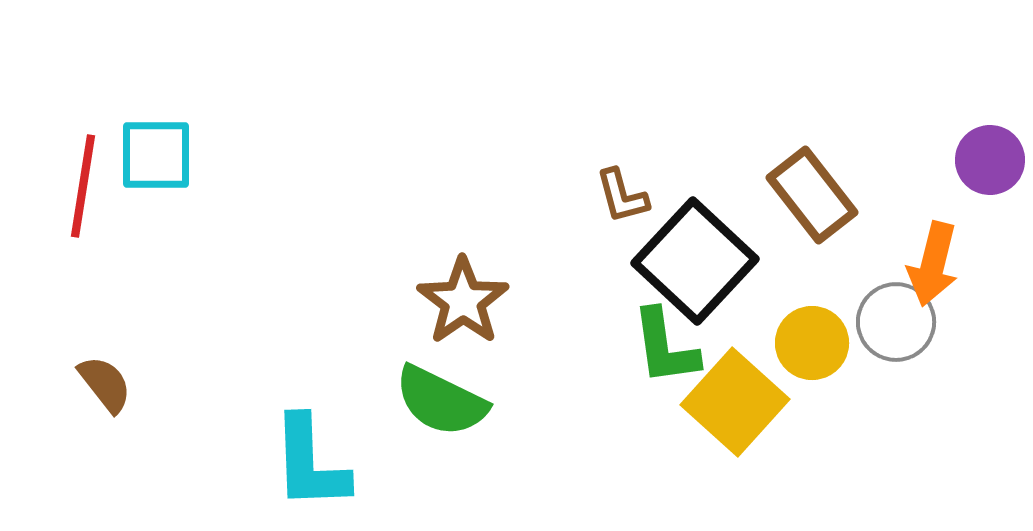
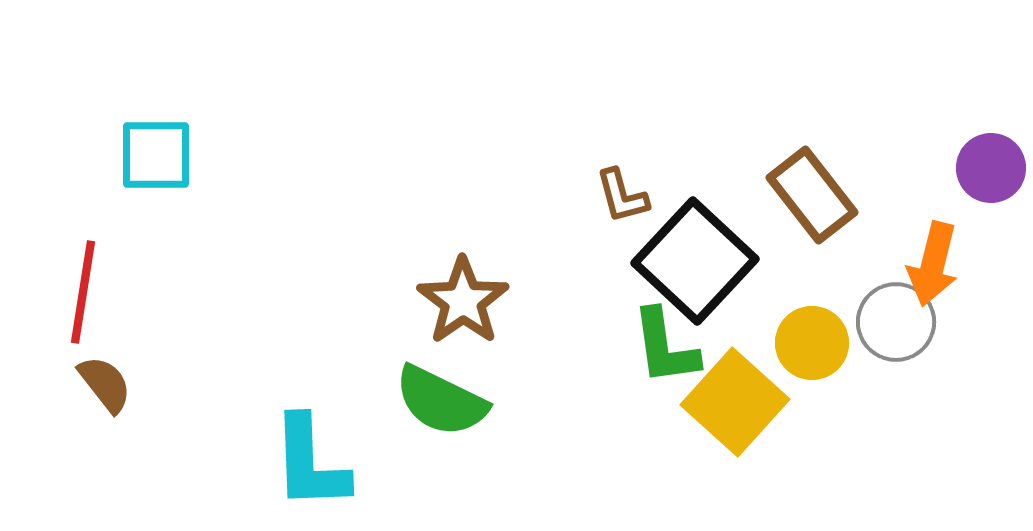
purple circle: moved 1 px right, 8 px down
red line: moved 106 px down
